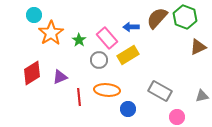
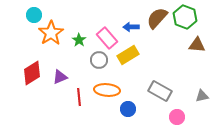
brown triangle: moved 1 px left, 2 px up; rotated 30 degrees clockwise
